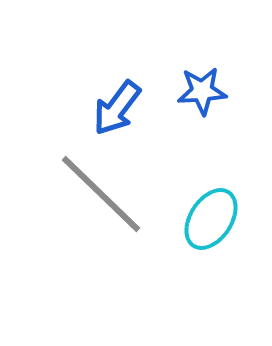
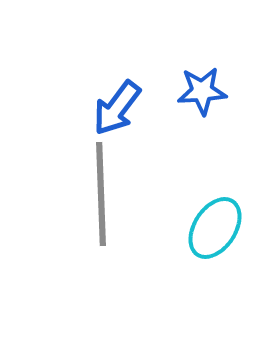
gray line: rotated 44 degrees clockwise
cyan ellipse: moved 4 px right, 9 px down
